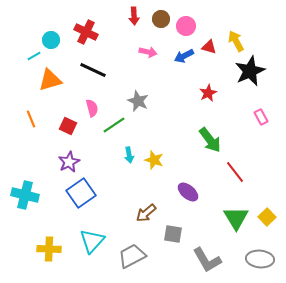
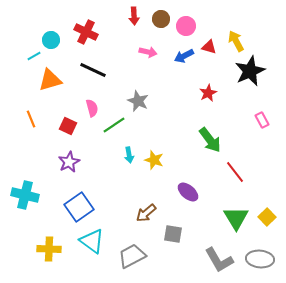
pink rectangle: moved 1 px right, 3 px down
blue square: moved 2 px left, 14 px down
cyan triangle: rotated 36 degrees counterclockwise
gray L-shape: moved 12 px right
